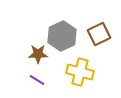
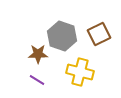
gray hexagon: rotated 16 degrees counterclockwise
